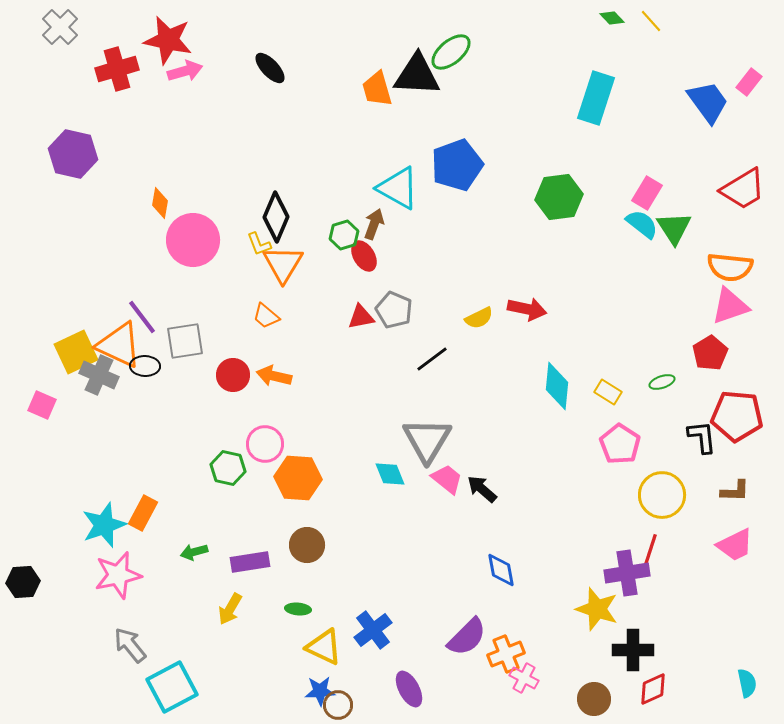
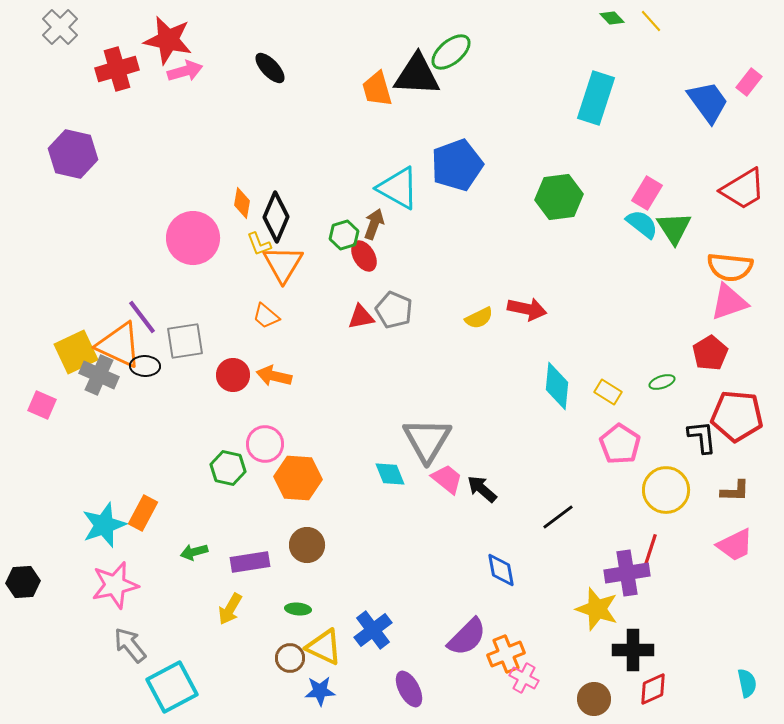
orange diamond at (160, 203): moved 82 px right
pink circle at (193, 240): moved 2 px up
pink triangle at (730, 306): moved 1 px left, 4 px up
black line at (432, 359): moved 126 px right, 158 px down
yellow circle at (662, 495): moved 4 px right, 5 px up
pink star at (118, 575): moved 3 px left, 10 px down
brown circle at (338, 705): moved 48 px left, 47 px up
